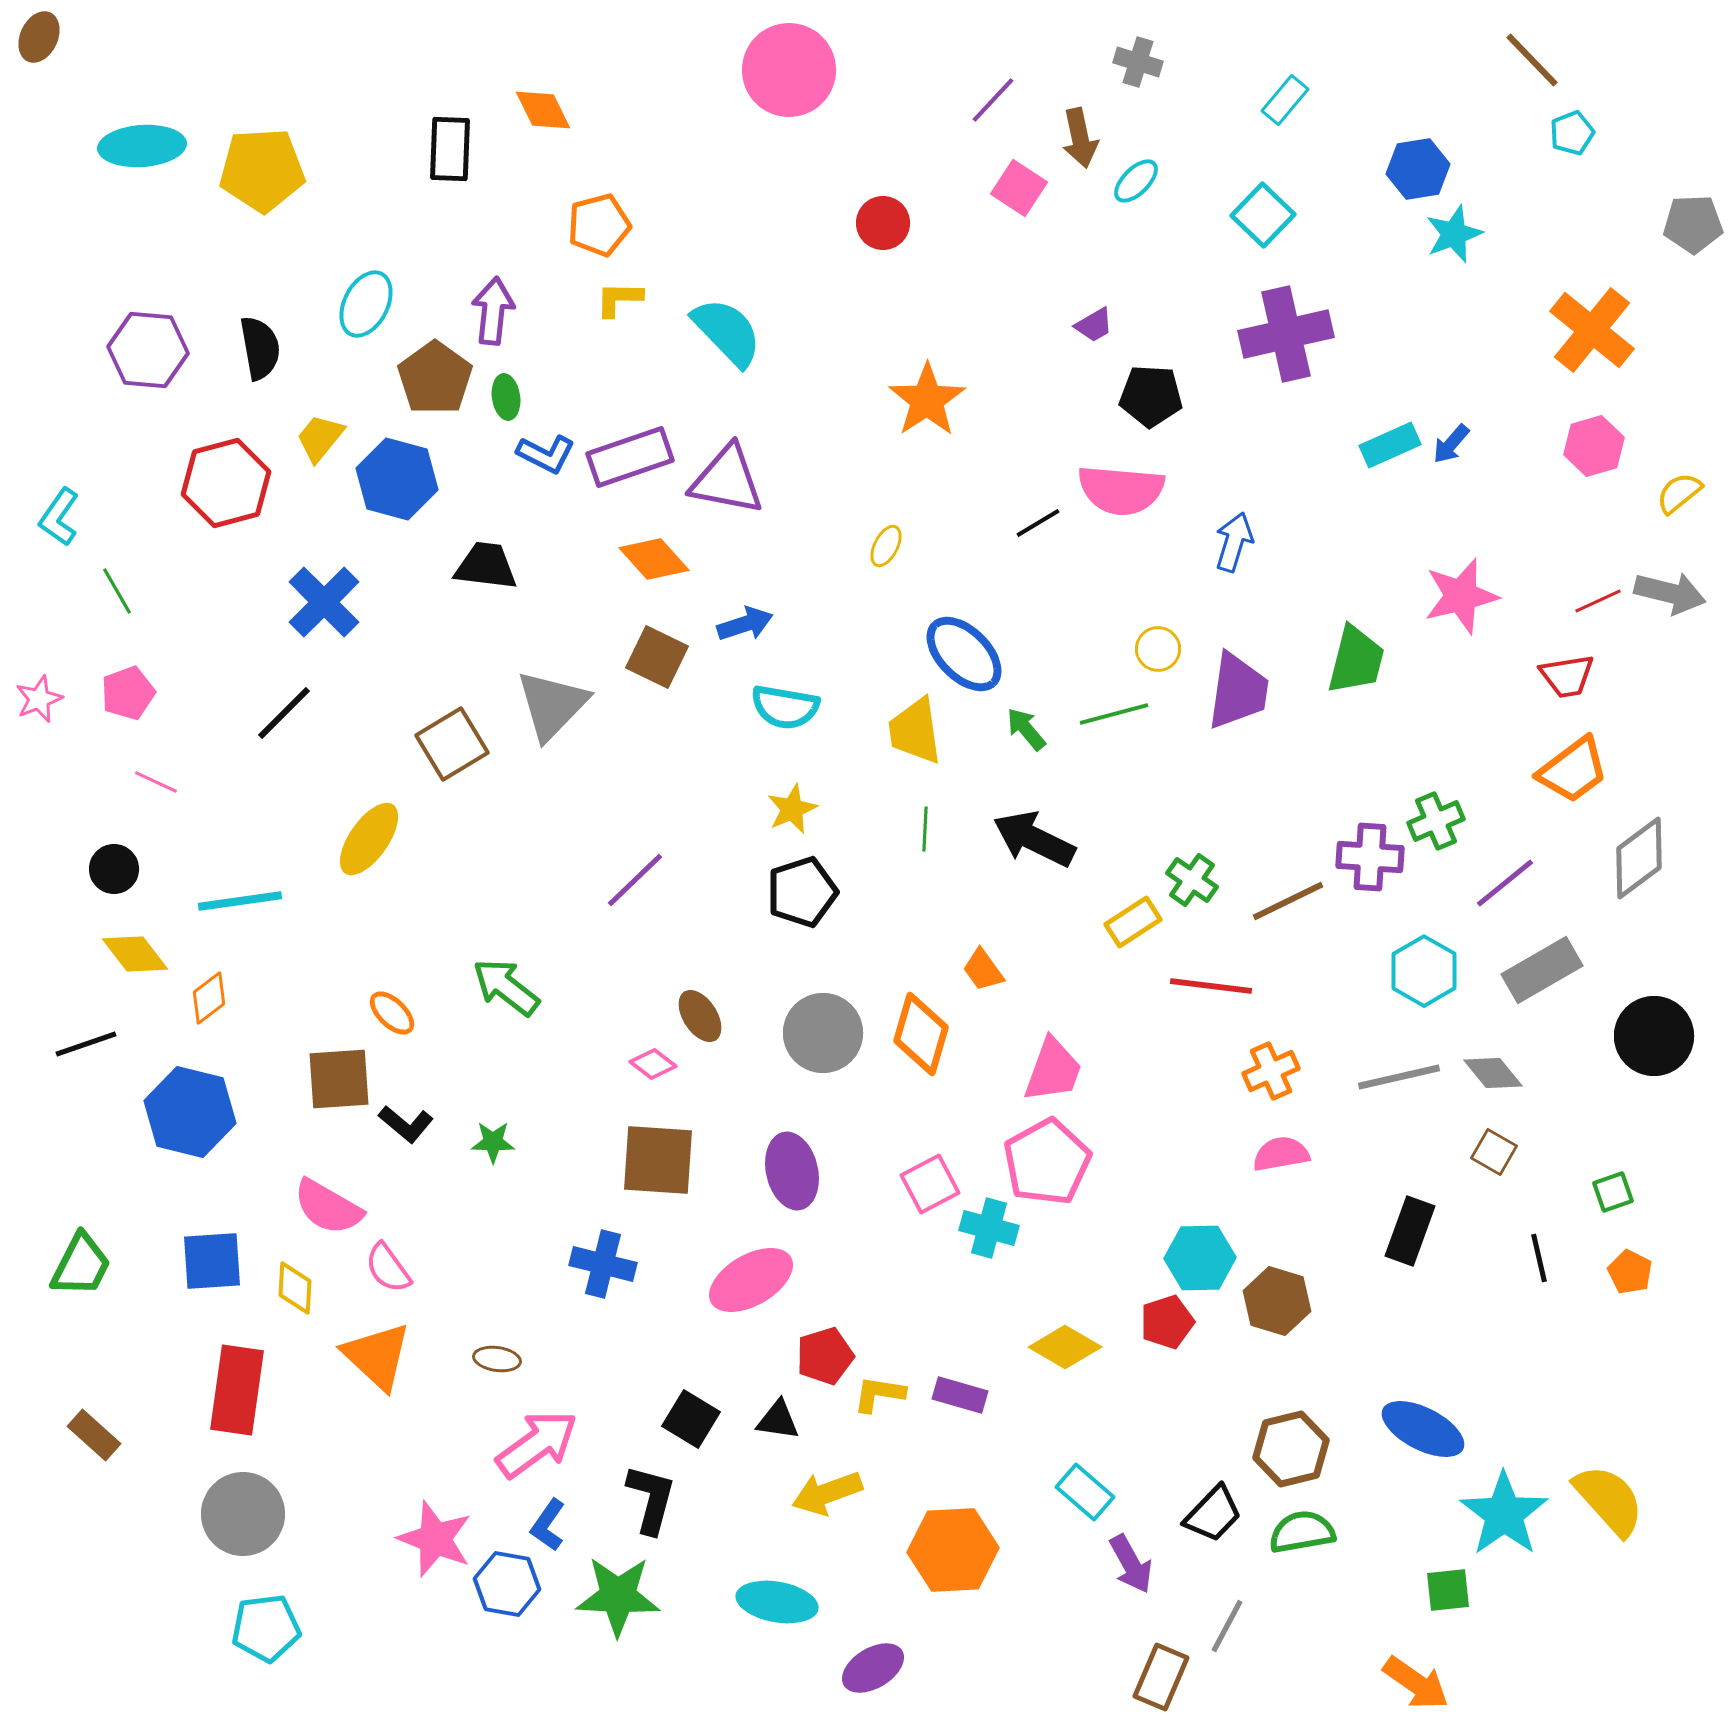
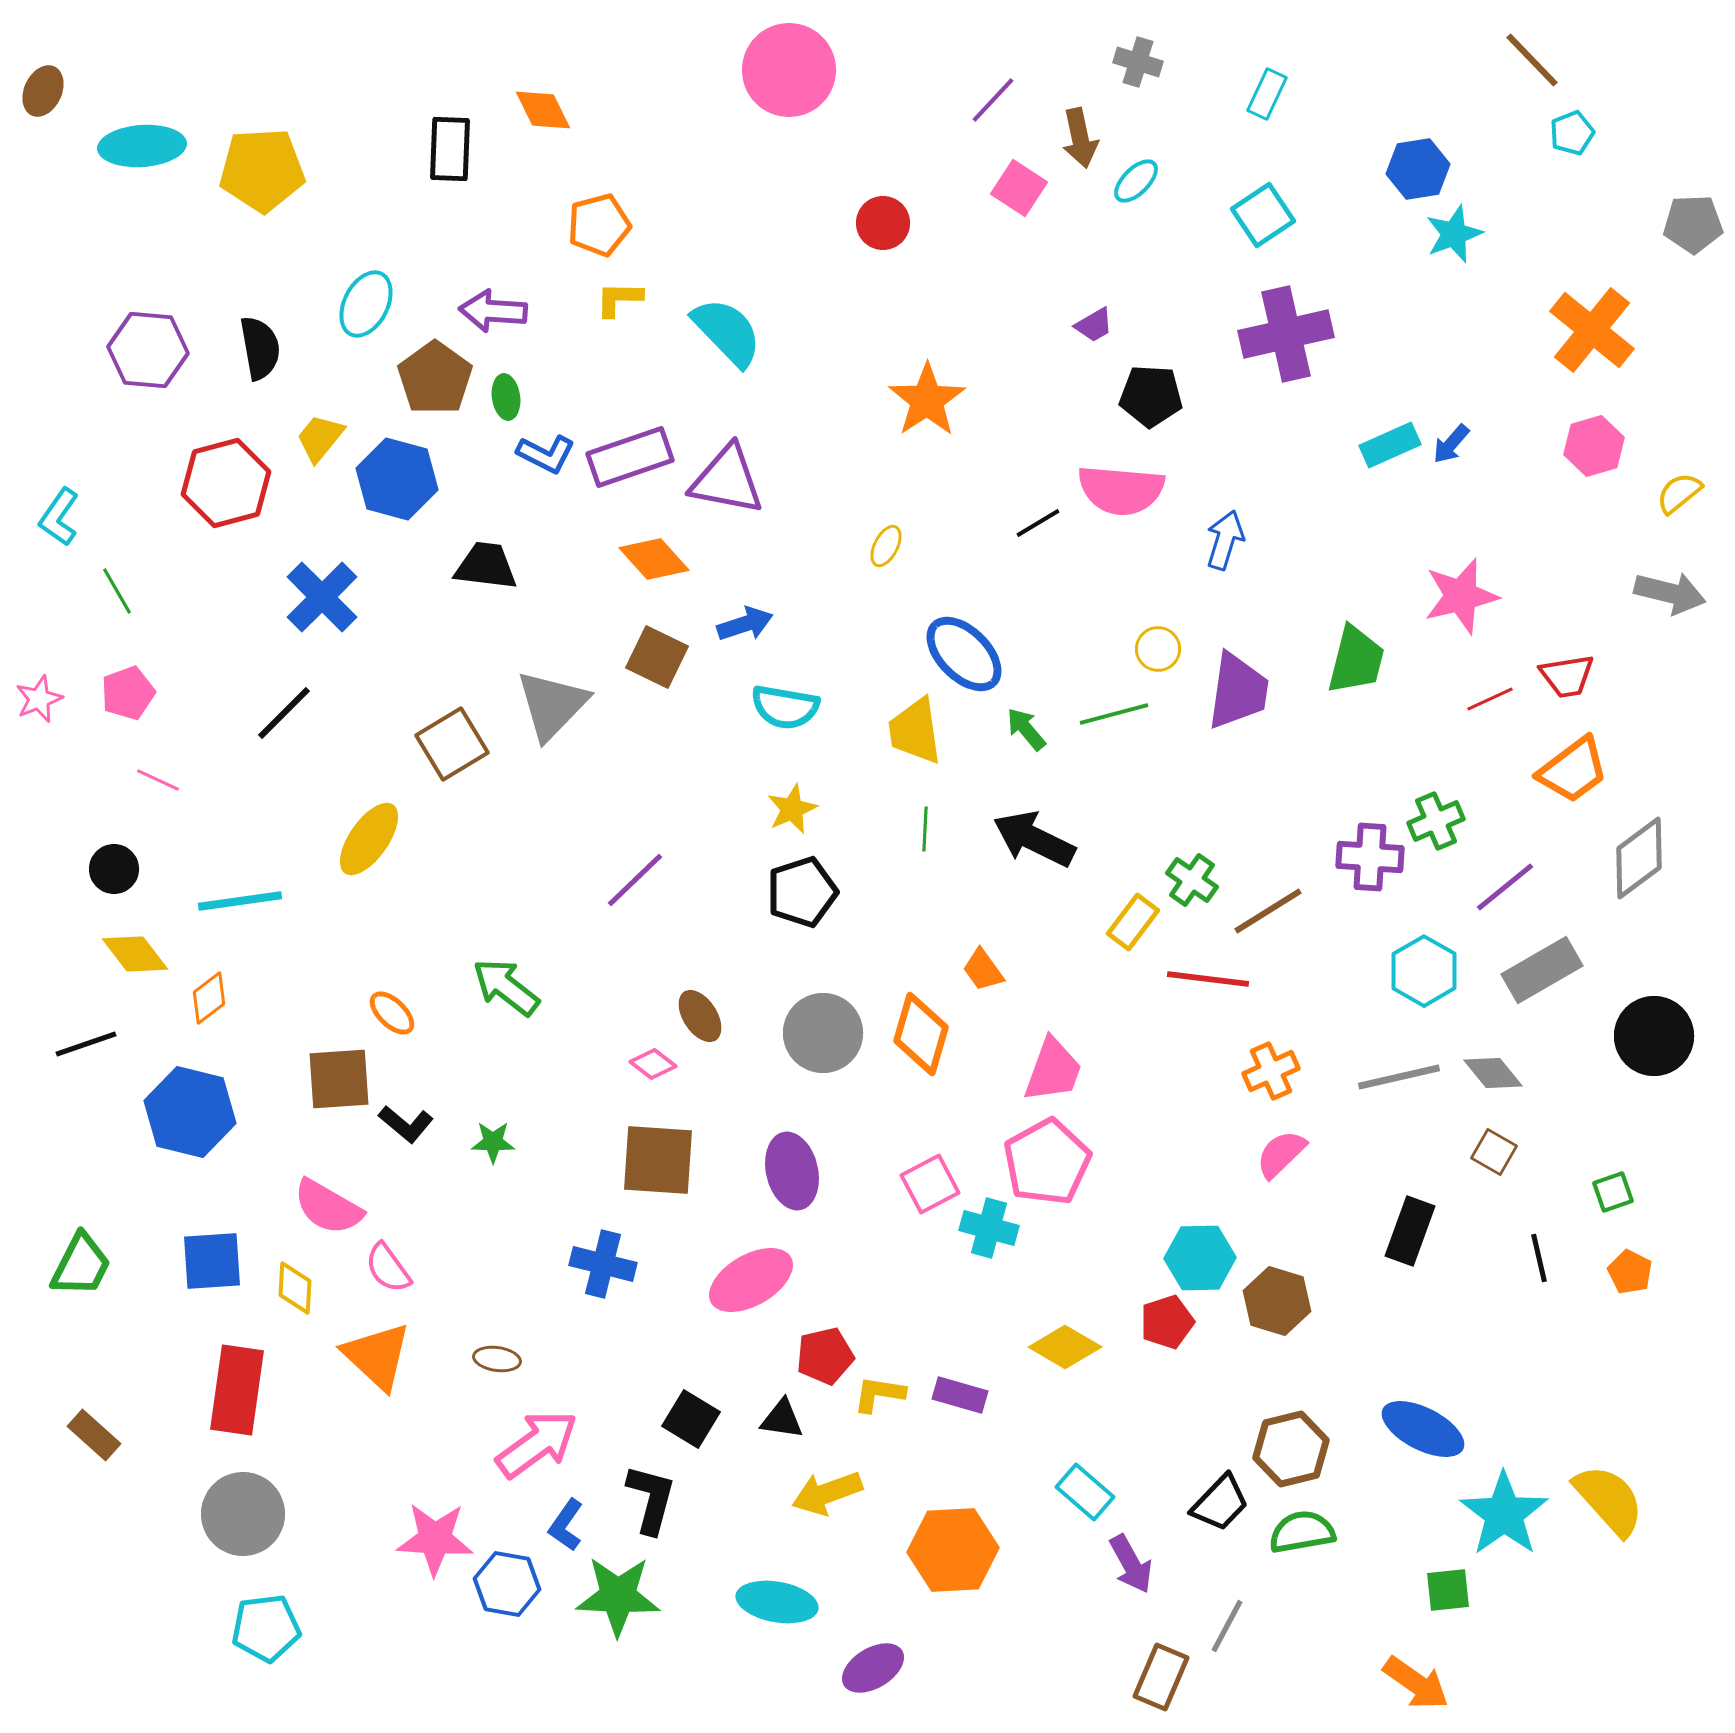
brown ellipse at (39, 37): moved 4 px right, 54 px down
cyan rectangle at (1285, 100): moved 18 px left, 6 px up; rotated 15 degrees counterclockwise
cyan square at (1263, 215): rotated 12 degrees clockwise
purple arrow at (493, 311): rotated 92 degrees counterclockwise
blue arrow at (1234, 542): moved 9 px left, 2 px up
red line at (1598, 601): moved 108 px left, 98 px down
blue cross at (324, 602): moved 2 px left, 5 px up
pink line at (156, 782): moved 2 px right, 2 px up
purple line at (1505, 883): moved 4 px down
brown line at (1288, 901): moved 20 px left, 10 px down; rotated 6 degrees counterclockwise
yellow rectangle at (1133, 922): rotated 20 degrees counterclockwise
red line at (1211, 986): moved 3 px left, 7 px up
pink semicircle at (1281, 1154): rotated 34 degrees counterclockwise
red pentagon at (825, 1356): rotated 4 degrees clockwise
black triangle at (778, 1420): moved 4 px right, 1 px up
black trapezoid at (1213, 1514): moved 7 px right, 11 px up
blue L-shape at (548, 1525): moved 18 px right
pink star at (435, 1539): rotated 18 degrees counterclockwise
